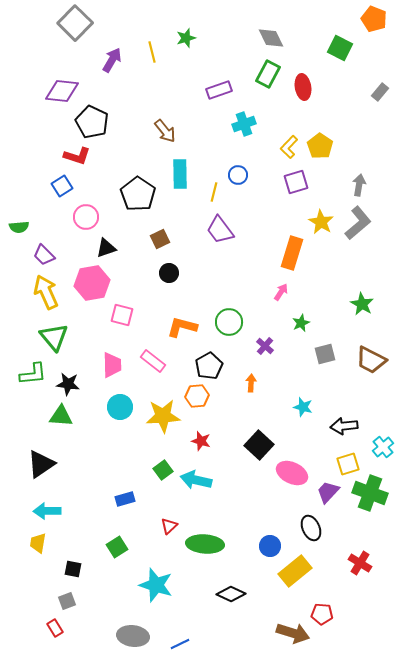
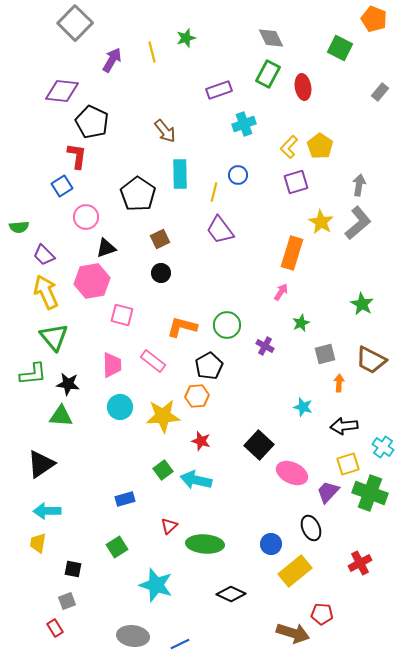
red L-shape at (77, 156): rotated 100 degrees counterclockwise
black circle at (169, 273): moved 8 px left
pink hexagon at (92, 283): moved 2 px up
green circle at (229, 322): moved 2 px left, 3 px down
purple cross at (265, 346): rotated 12 degrees counterclockwise
orange arrow at (251, 383): moved 88 px right
cyan cross at (383, 447): rotated 15 degrees counterclockwise
blue circle at (270, 546): moved 1 px right, 2 px up
red cross at (360, 563): rotated 30 degrees clockwise
